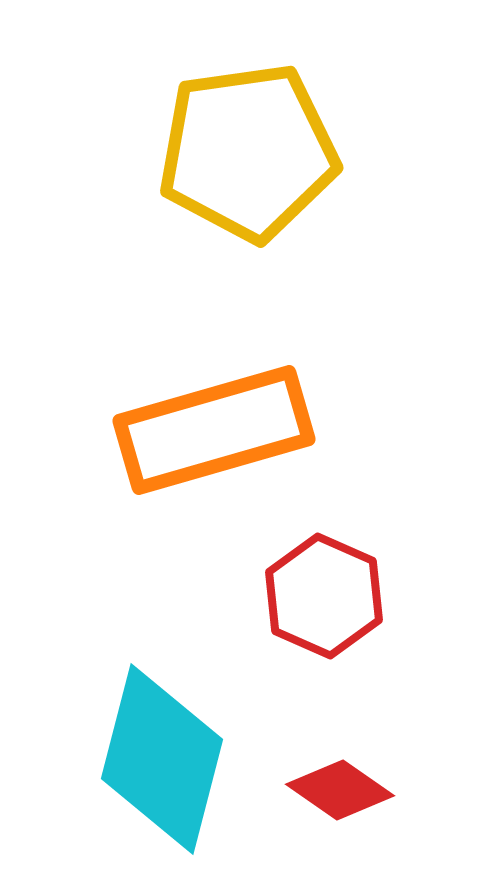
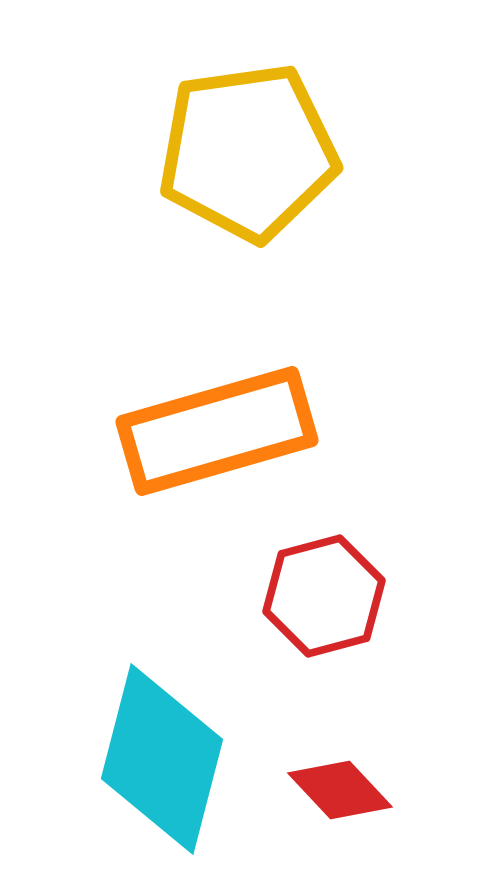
orange rectangle: moved 3 px right, 1 px down
red hexagon: rotated 21 degrees clockwise
red diamond: rotated 12 degrees clockwise
